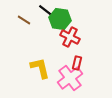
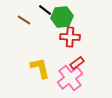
green hexagon: moved 2 px right, 2 px up; rotated 15 degrees counterclockwise
red cross: rotated 24 degrees counterclockwise
red rectangle: rotated 40 degrees clockwise
